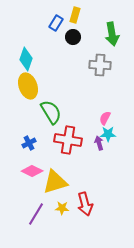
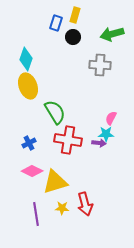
blue rectangle: rotated 14 degrees counterclockwise
green arrow: rotated 85 degrees clockwise
green semicircle: moved 4 px right
pink semicircle: moved 6 px right
cyan star: moved 2 px left
purple arrow: rotated 112 degrees clockwise
purple line: rotated 40 degrees counterclockwise
